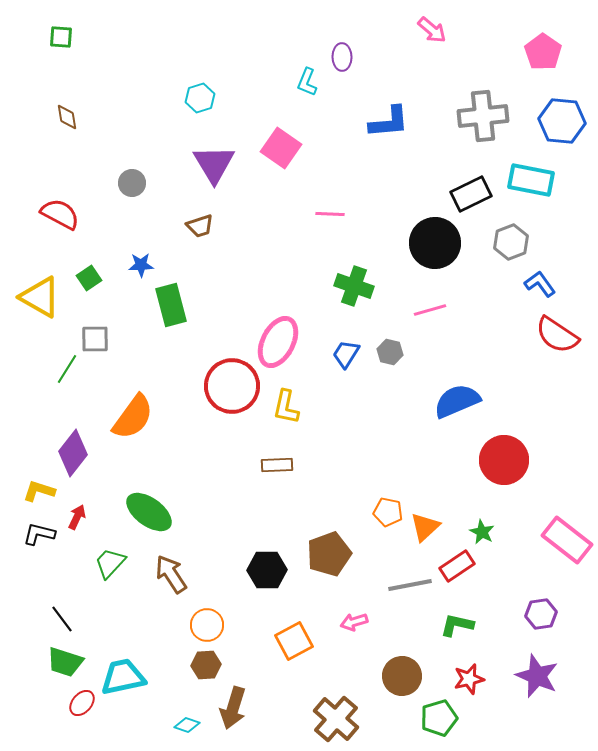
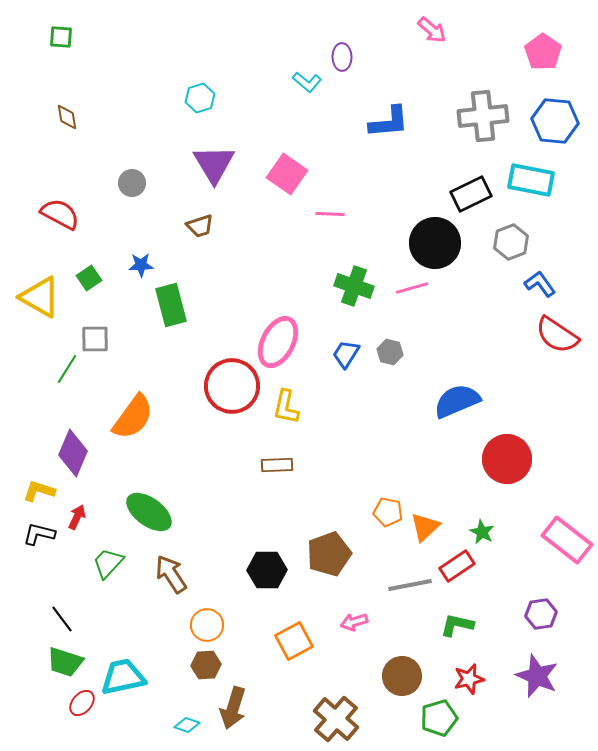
cyan L-shape at (307, 82): rotated 72 degrees counterclockwise
blue hexagon at (562, 121): moved 7 px left
pink square at (281, 148): moved 6 px right, 26 px down
pink line at (430, 310): moved 18 px left, 22 px up
purple diamond at (73, 453): rotated 15 degrees counterclockwise
red circle at (504, 460): moved 3 px right, 1 px up
green trapezoid at (110, 563): moved 2 px left
